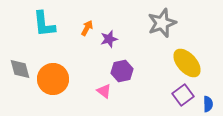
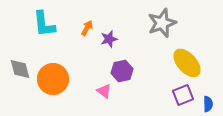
purple square: rotated 15 degrees clockwise
